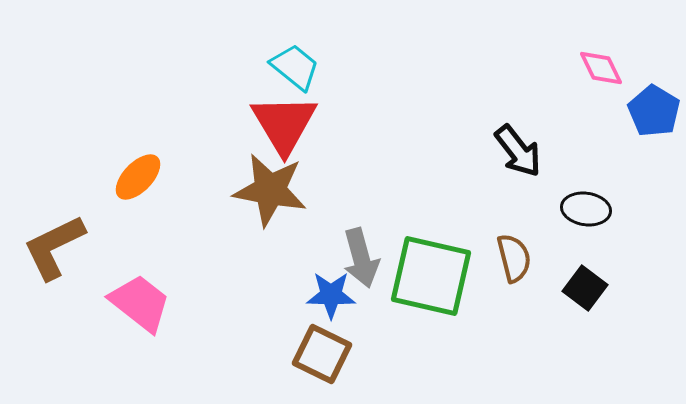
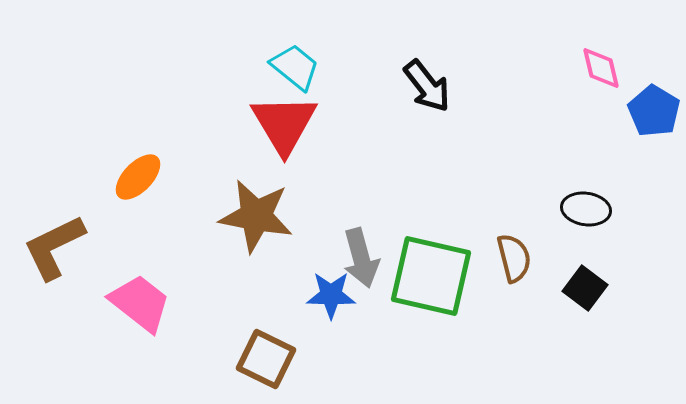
pink diamond: rotated 12 degrees clockwise
black arrow: moved 91 px left, 65 px up
brown star: moved 14 px left, 26 px down
brown square: moved 56 px left, 5 px down
